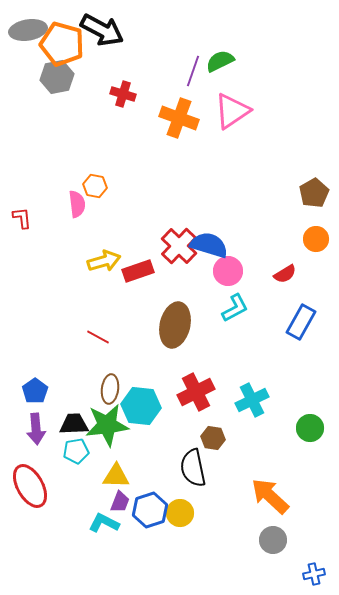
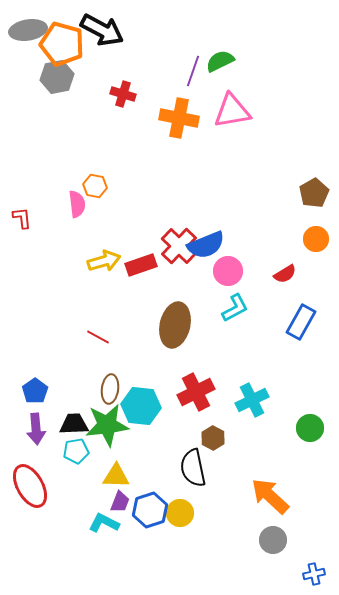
pink triangle at (232, 111): rotated 24 degrees clockwise
orange cross at (179, 118): rotated 9 degrees counterclockwise
blue semicircle at (209, 245): moved 3 px left; rotated 141 degrees clockwise
red rectangle at (138, 271): moved 3 px right, 6 px up
brown hexagon at (213, 438): rotated 20 degrees clockwise
